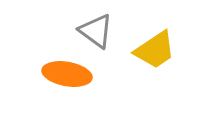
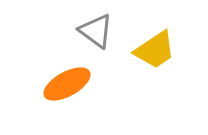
orange ellipse: moved 10 px down; rotated 39 degrees counterclockwise
